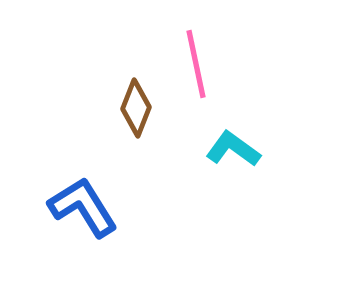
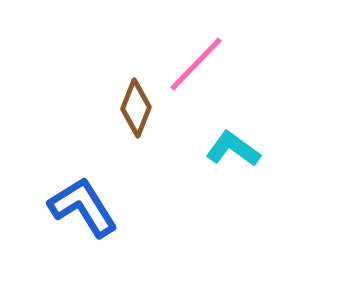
pink line: rotated 56 degrees clockwise
